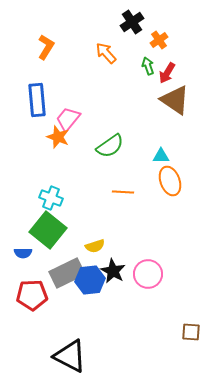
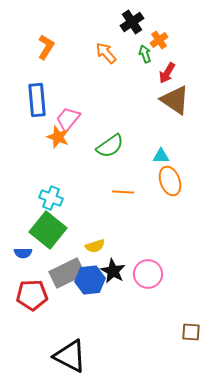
green arrow: moved 3 px left, 12 px up
